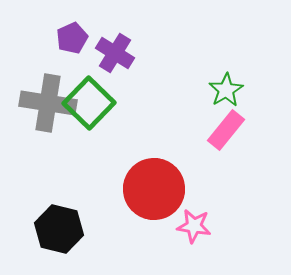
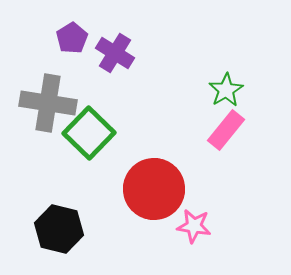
purple pentagon: rotated 8 degrees counterclockwise
green square: moved 30 px down
